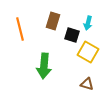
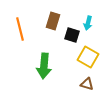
yellow square: moved 5 px down
